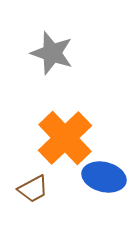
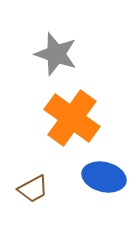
gray star: moved 4 px right, 1 px down
orange cross: moved 7 px right, 20 px up; rotated 10 degrees counterclockwise
